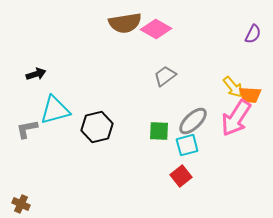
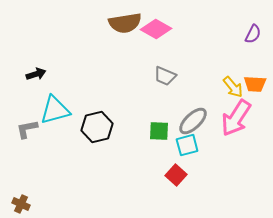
gray trapezoid: rotated 120 degrees counterclockwise
orange trapezoid: moved 5 px right, 11 px up
red square: moved 5 px left, 1 px up; rotated 10 degrees counterclockwise
